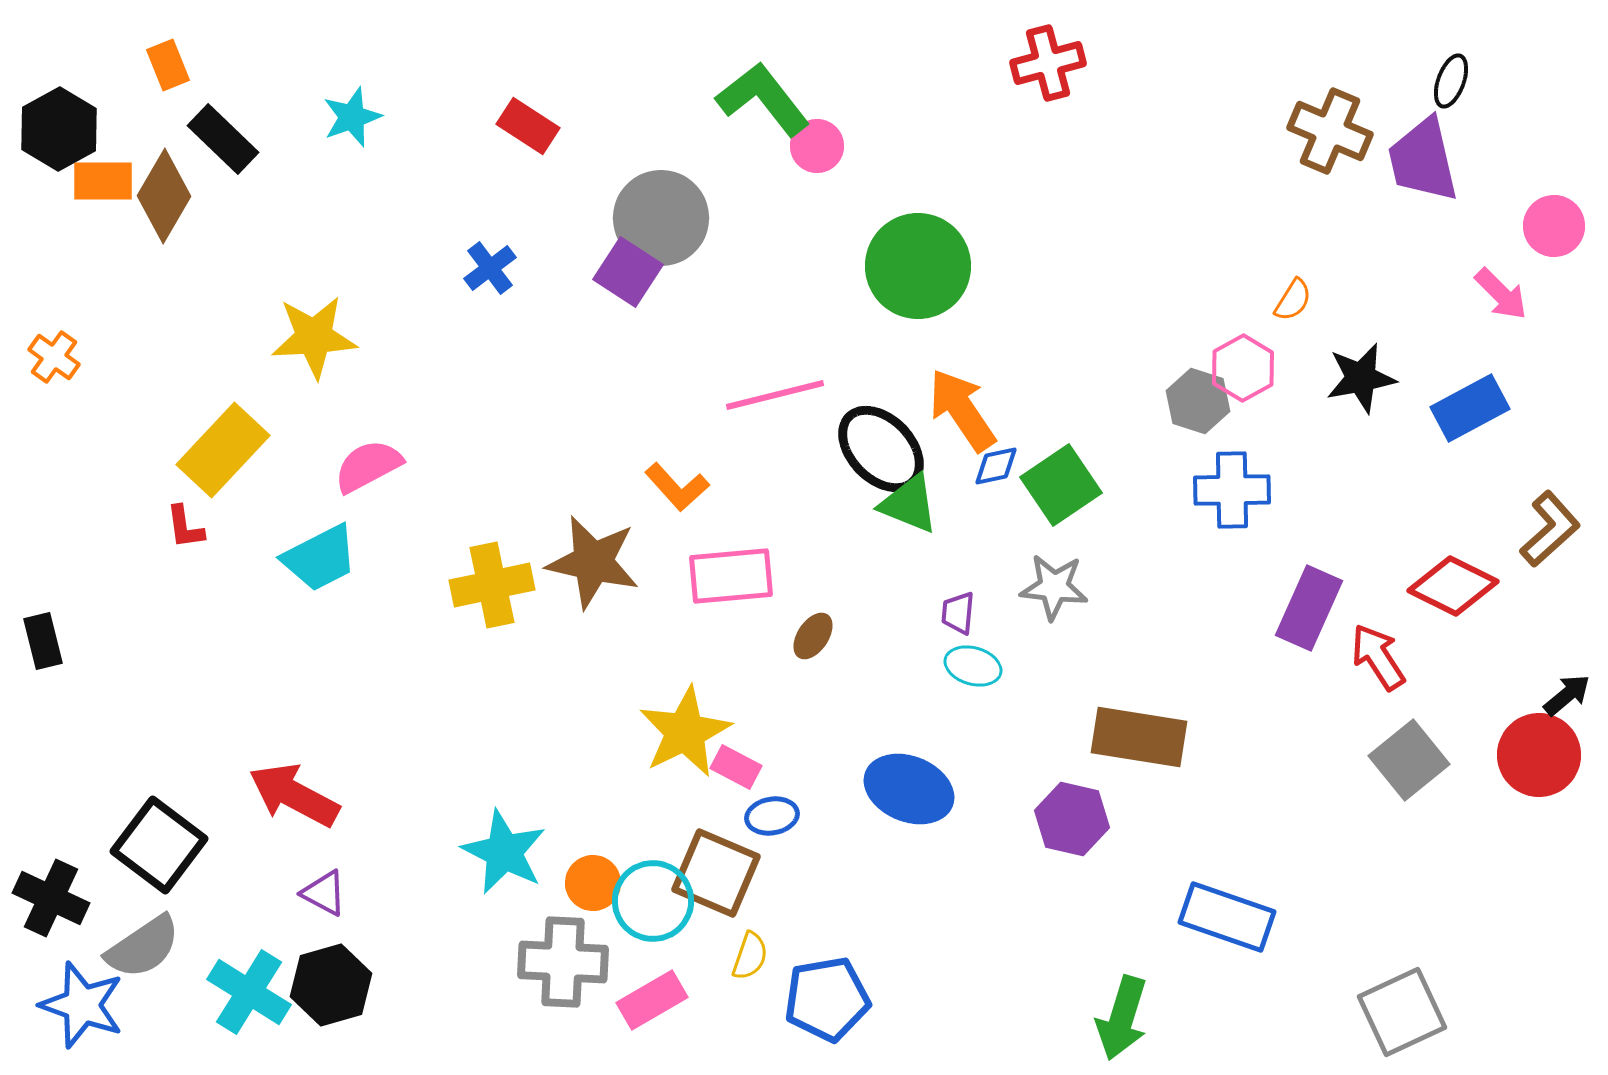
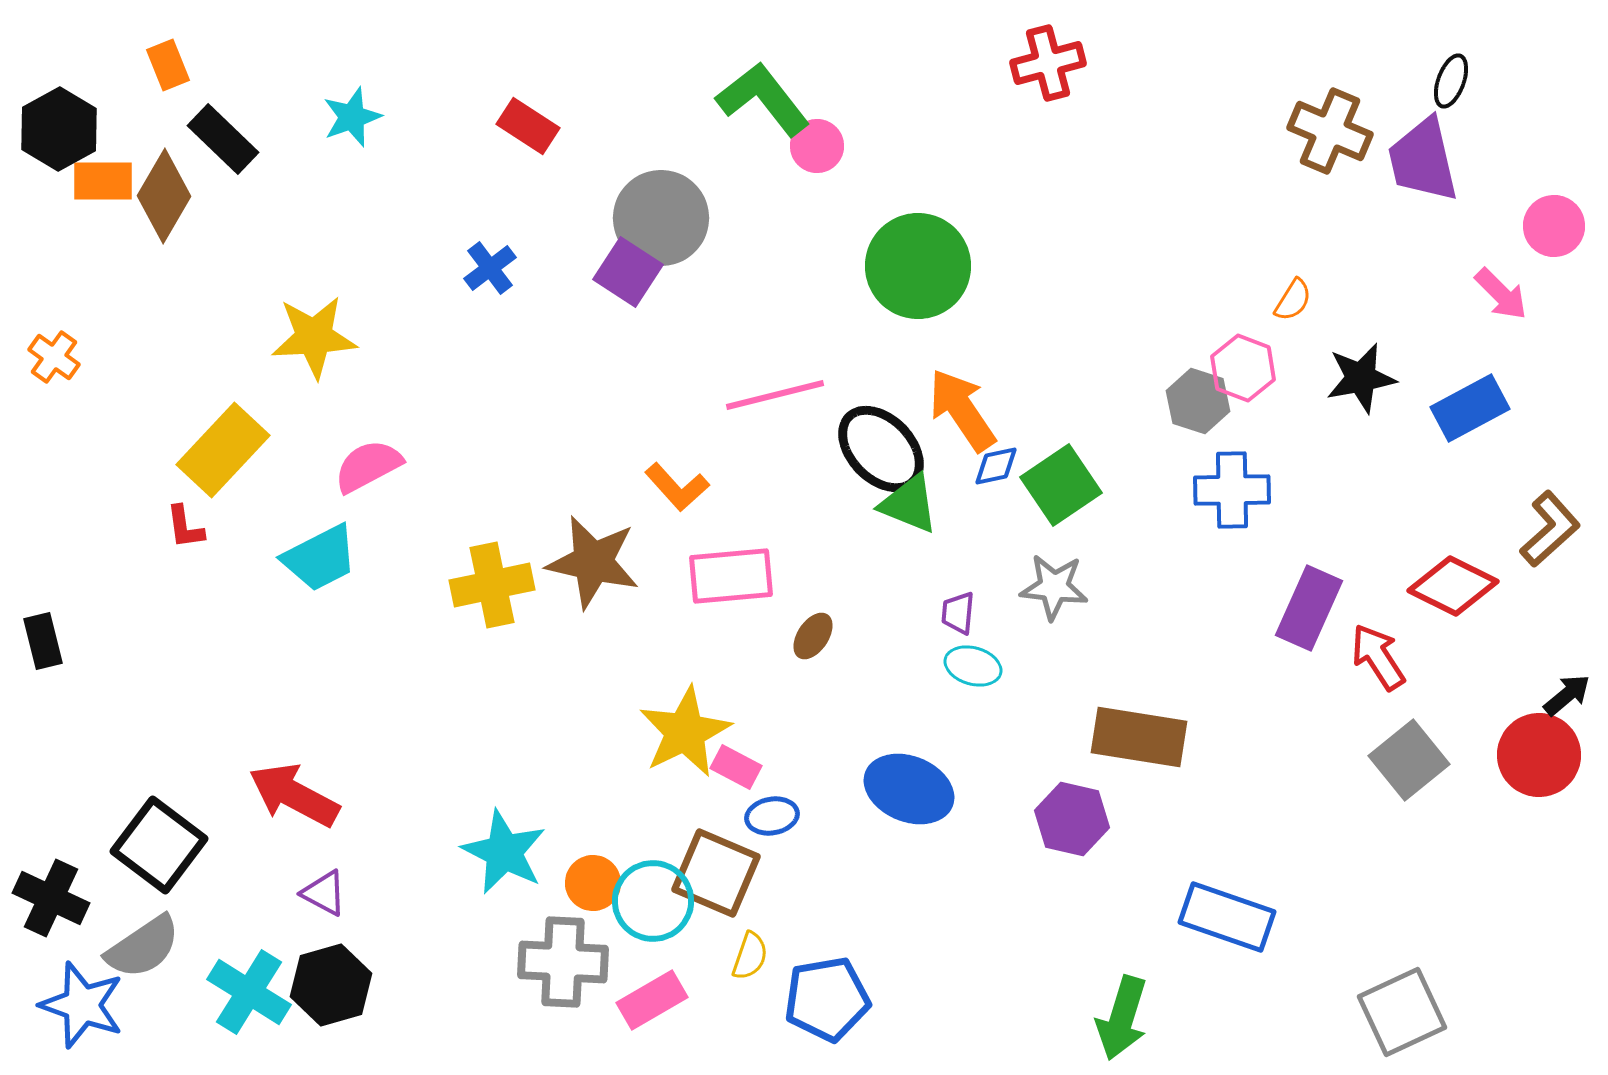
pink hexagon at (1243, 368): rotated 10 degrees counterclockwise
